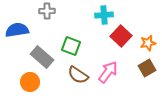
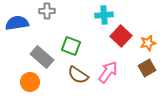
blue semicircle: moved 7 px up
